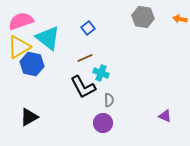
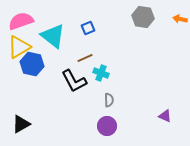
blue square: rotated 16 degrees clockwise
cyan triangle: moved 5 px right, 2 px up
black L-shape: moved 9 px left, 6 px up
black triangle: moved 8 px left, 7 px down
purple circle: moved 4 px right, 3 px down
